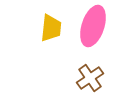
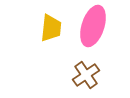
brown cross: moved 4 px left, 3 px up
